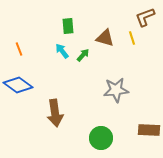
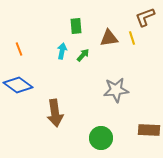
green rectangle: moved 8 px right
brown triangle: moved 4 px right; rotated 24 degrees counterclockwise
cyan arrow: rotated 49 degrees clockwise
